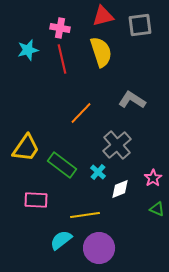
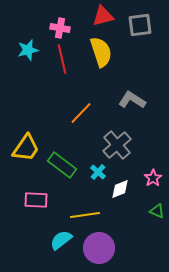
green triangle: moved 2 px down
